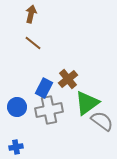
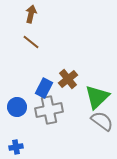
brown line: moved 2 px left, 1 px up
green triangle: moved 10 px right, 6 px up; rotated 8 degrees counterclockwise
